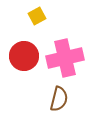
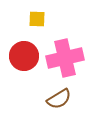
yellow square: moved 3 px down; rotated 30 degrees clockwise
brown semicircle: rotated 45 degrees clockwise
